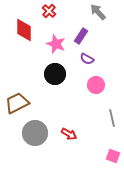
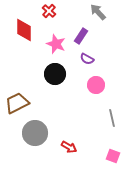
red arrow: moved 13 px down
